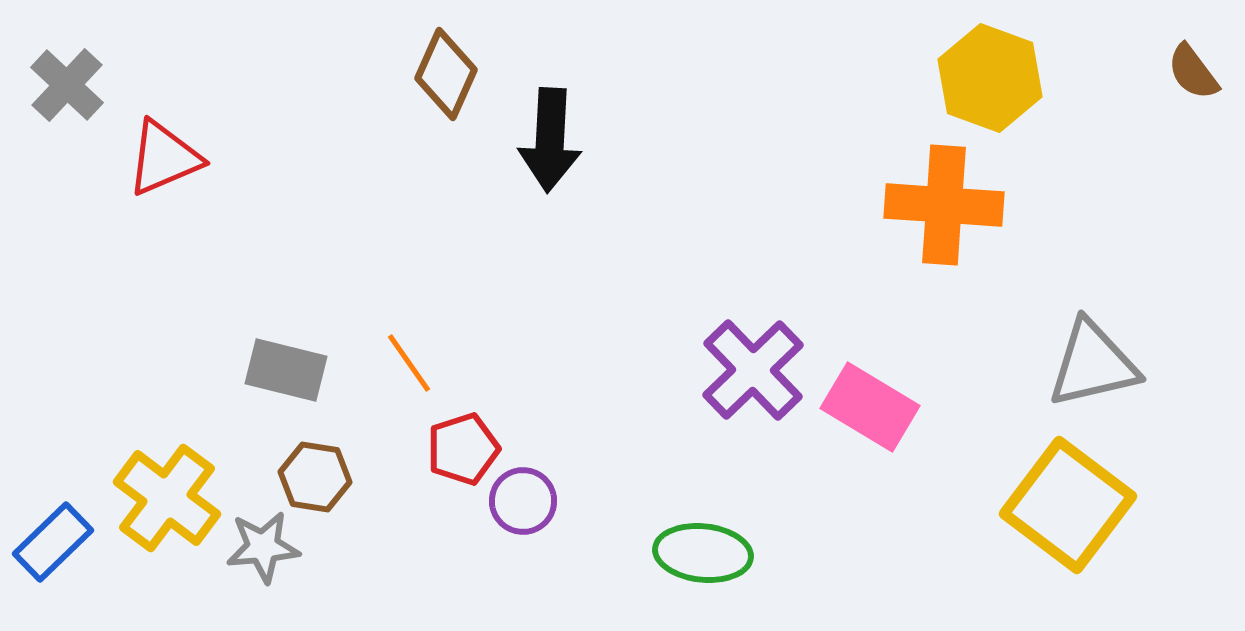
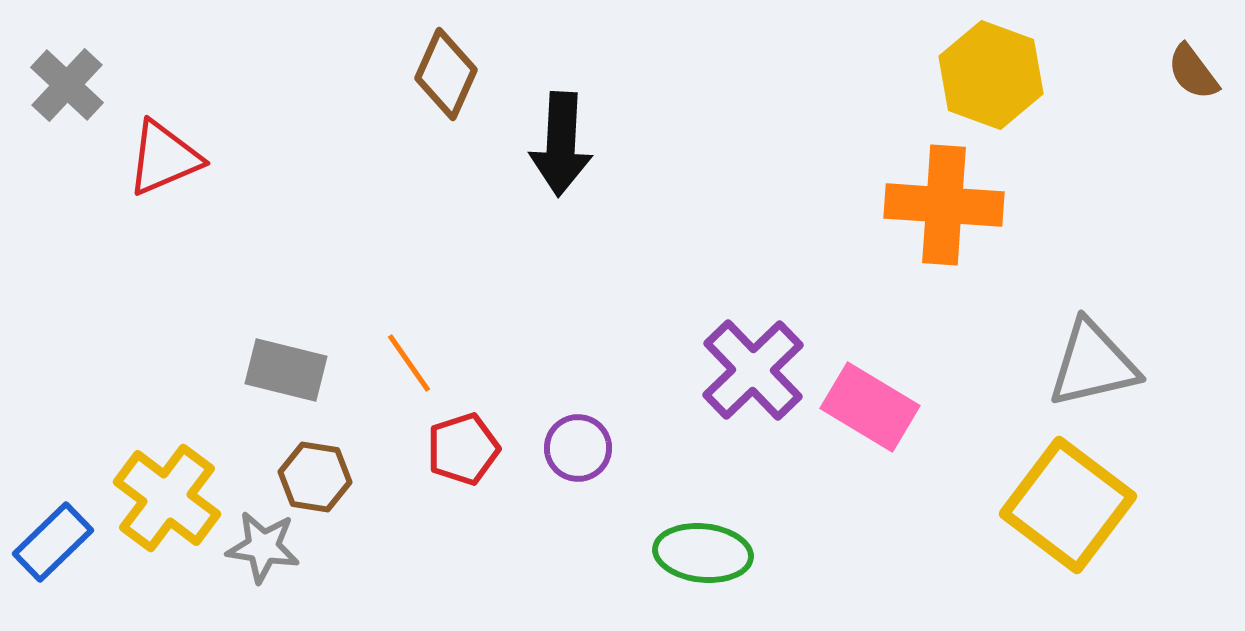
yellow hexagon: moved 1 px right, 3 px up
black arrow: moved 11 px right, 4 px down
purple circle: moved 55 px right, 53 px up
gray star: rotated 14 degrees clockwise
